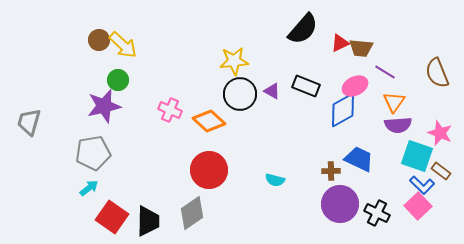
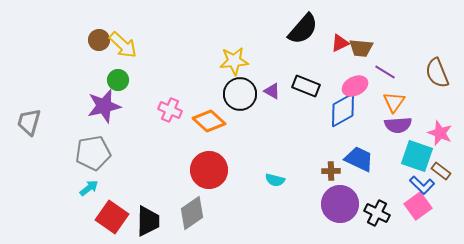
pink square: rotated 8 degrees clockwise
